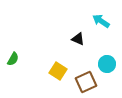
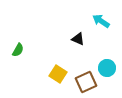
green semicircle: moved 5 px right, 9 px up
cyan circle: moved 4 px down
yellow square: moved 3 px down
